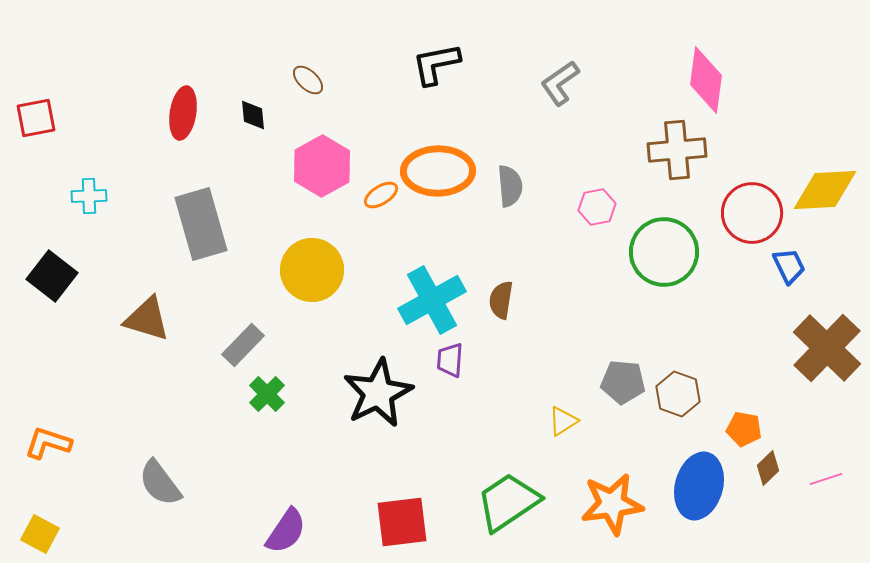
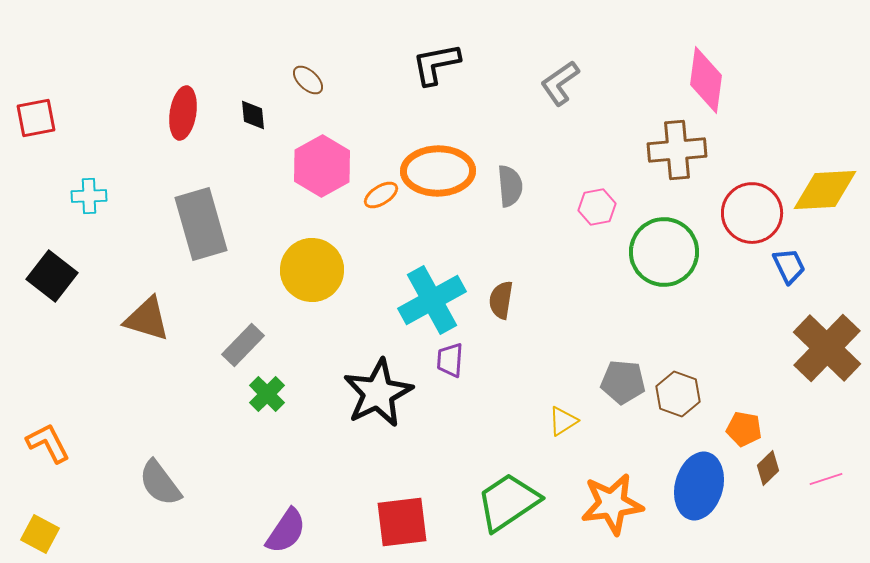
orange L-shape at (48, 443): rotated 45 degrees clockwise
